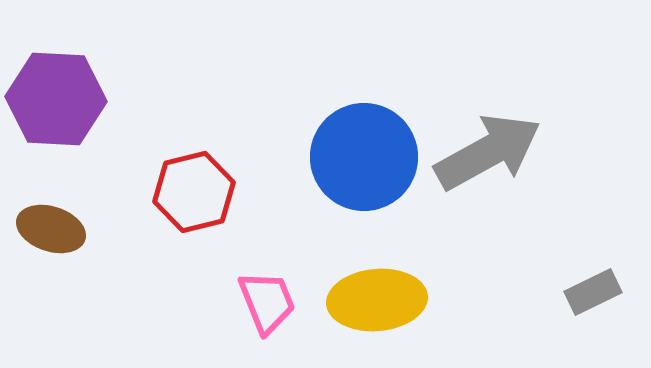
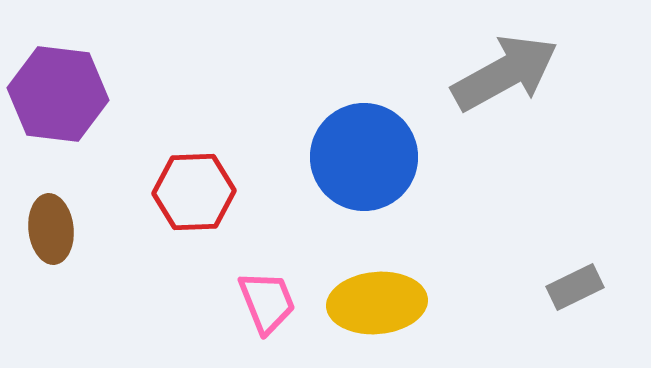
purple hexagon: moved 2 px right, 5 px up; rotated 4 degrees clockwise
gray arrow: moved 17 px right, 79 px up
red hexagon: rotated 12 degrees clockwise
brown ellipse: rotated 66 degrees clockwise
gray rectangle: moved 18 px left, 5 px up
yellow ellipse: moved 3 px down
